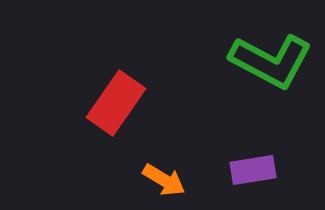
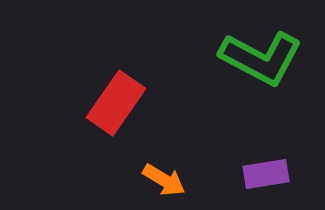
green L-shape: moved 10 px left, 3 px up
purple rectangle: moved 13 px right, 4 px down
